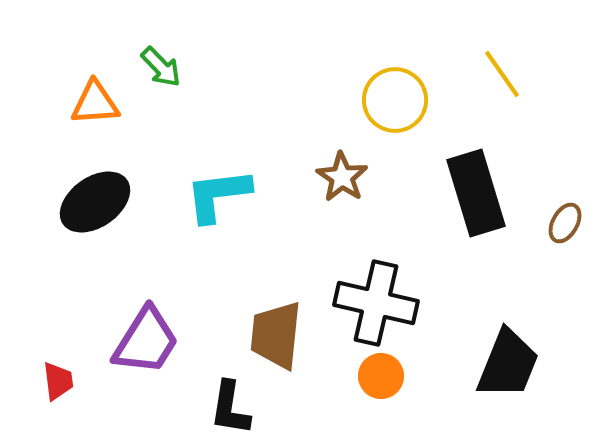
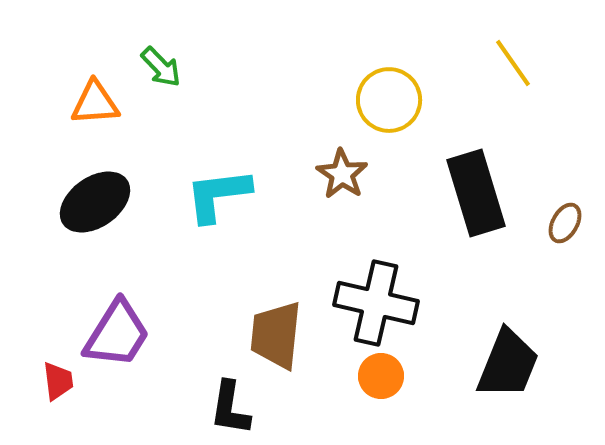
yellow line: moved 11 px right, 11 px up
yellow circle: moved 6 px left
brown star: moved 3 px up
purple trapezoid: moved 29 px left, 7 px up
